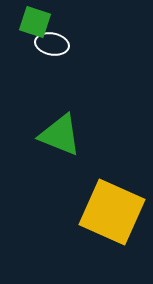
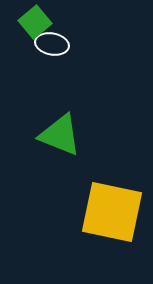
green square: rotated 32 degrees clockwise
yellow square: rotated 12 degrees counterclockwise
